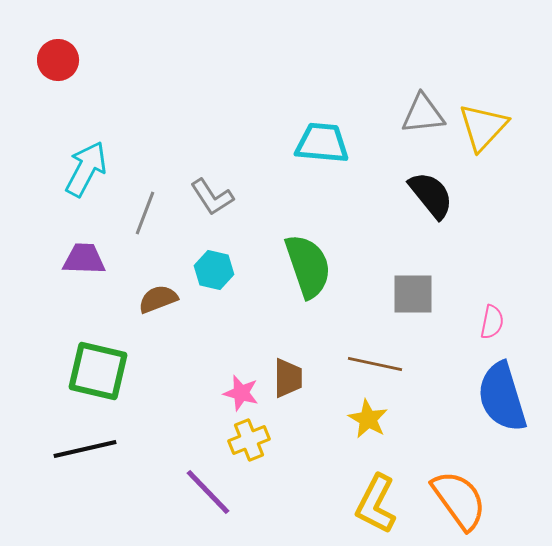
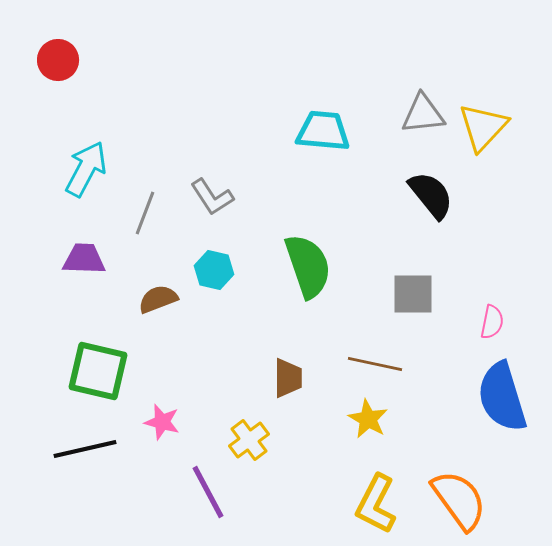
cyan trapezoid: moved 1 px right, 12 px up
pink star: moved 79 px left, 29 px down
yellow cross: rotated 15 degrees counterclockwise
purple line: rotated 16 degrees clockwise
